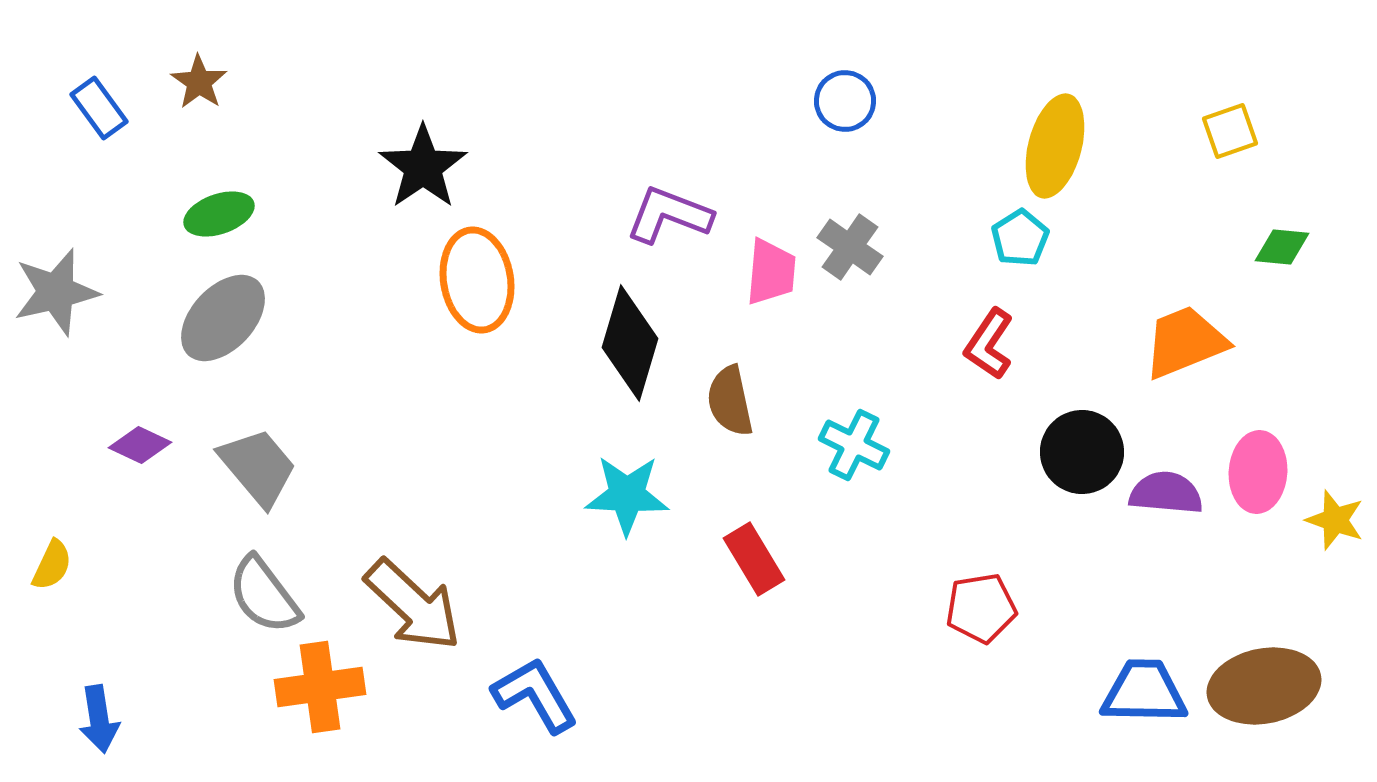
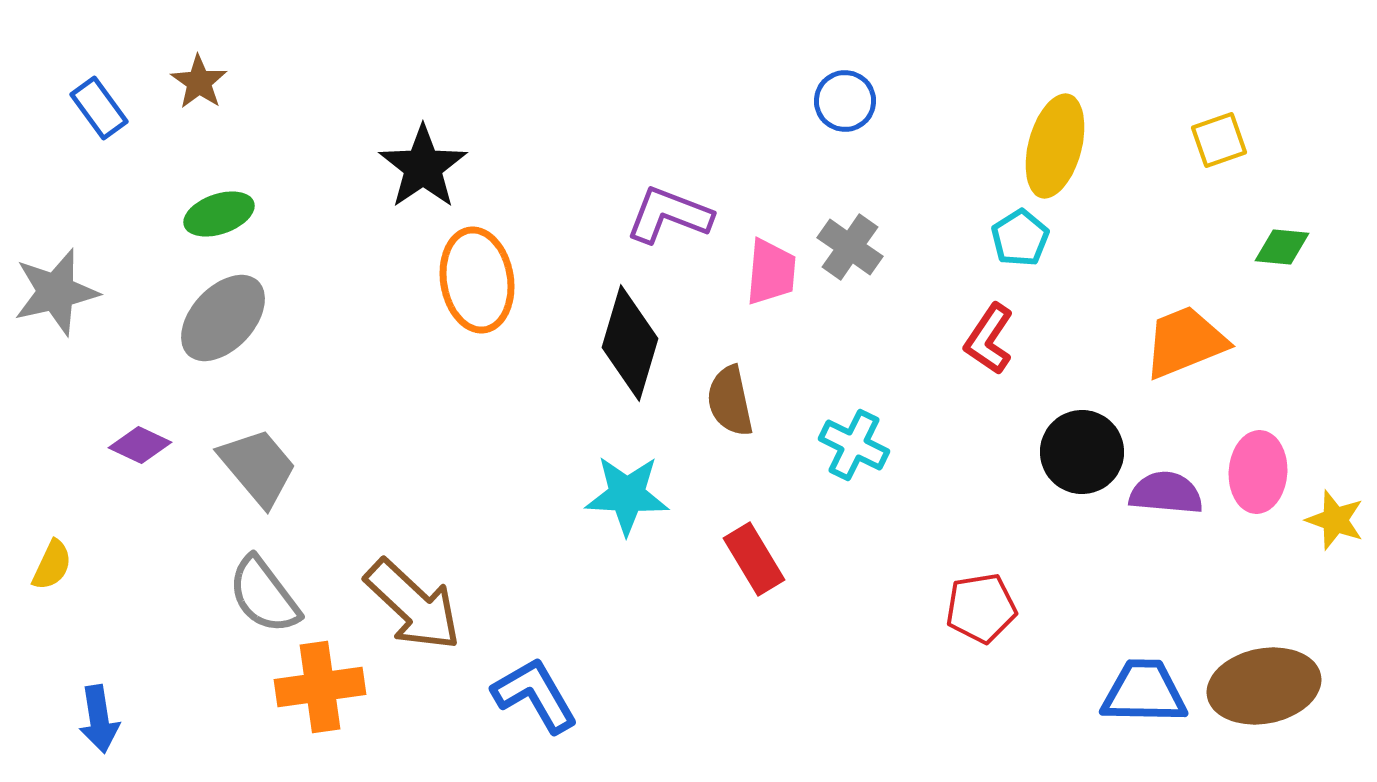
yellow square: moved 11 px left, 9 px down
red L-shape: moved 5 px up
